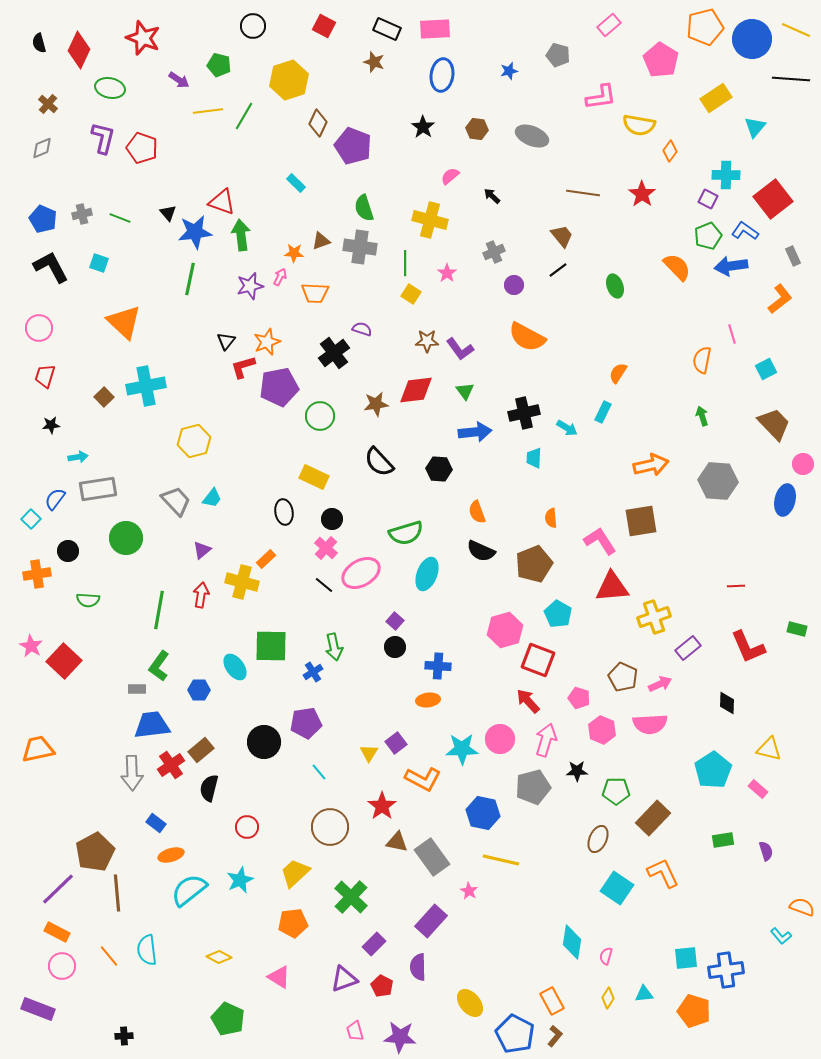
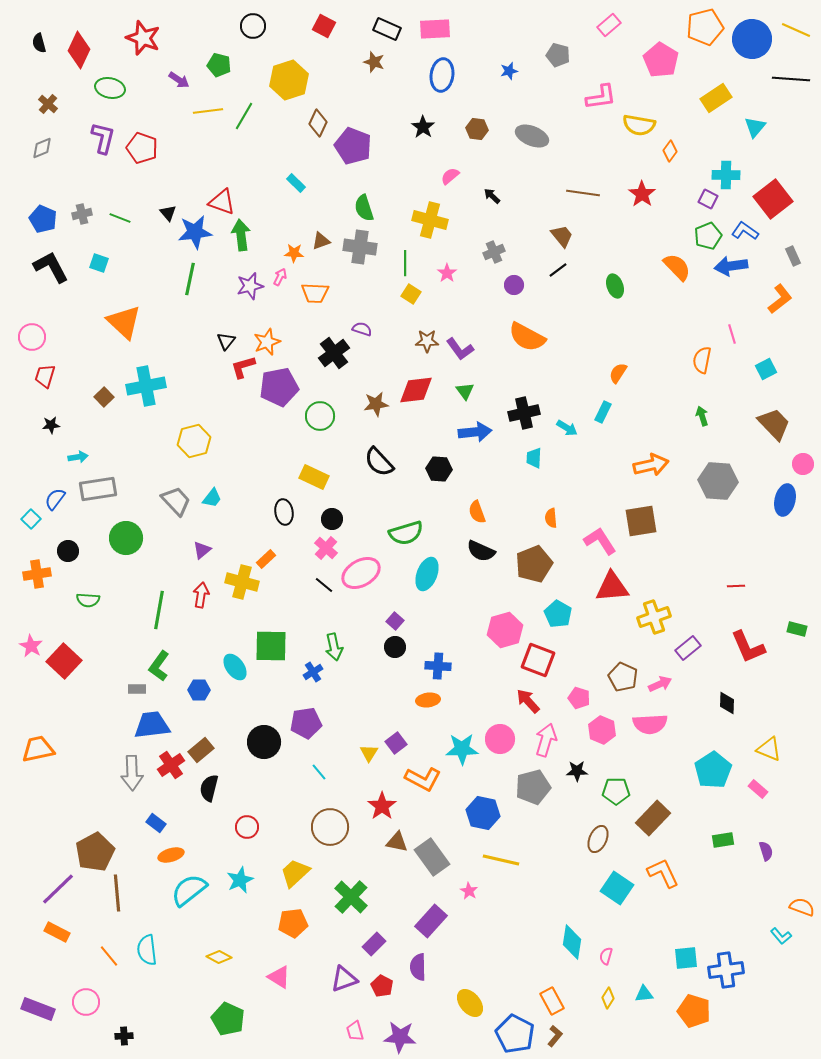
pink circle at (39, 328): moved 7 px left, 9 px down
yellow triangle at (769, 749): rotated 8 degrees clockwise
pink circle at (62, 966): moved 24 px right, 36 px down
